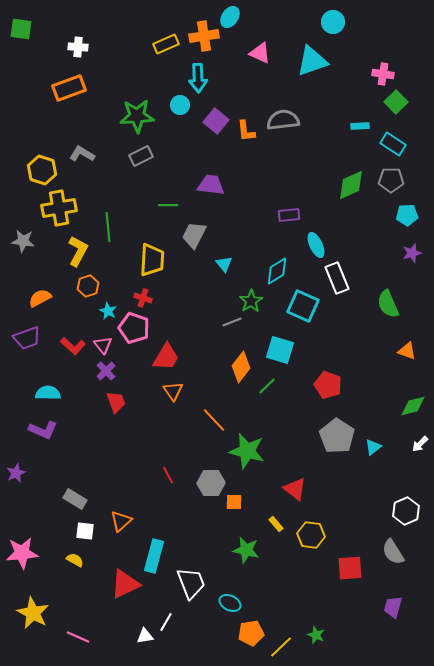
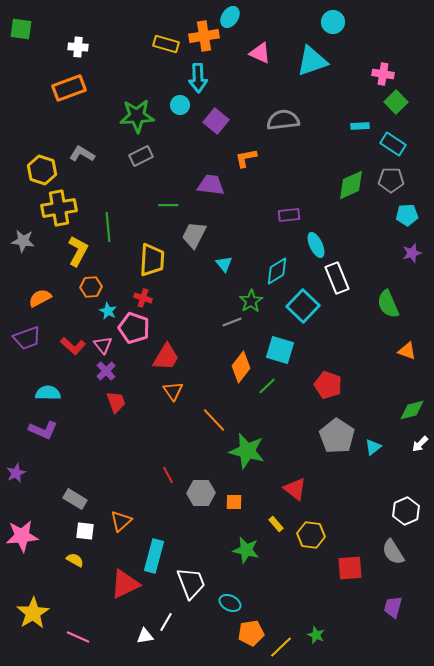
yellow rectangle at (166, 44): rotated 40 degrees clockwise
orange L-shape at (246, 131): moved 27 px down; rotated 85 degrees clockwise
orange hexagon at (88, 286): moved 3 px right, 1 px down; rotated 15 degrees clockwise
cyan square at (303, 306): rotated 20 degrees clockwise
green diamond at (413, 406): moved 1 px left, 4 px down
gray hexagon at (211, 483): moved 10 px left, 10 px down
pink star at (22, 553): moved 17 px up
yellow star at (33, 613): rotated 12 degrees clockwise
